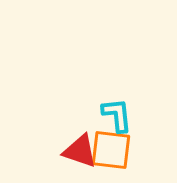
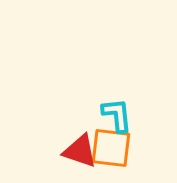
orange square: moved 2 px up
